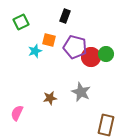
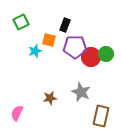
black rectangle: moved 9 px down
purple pentagon: rotated 15 degrees counterclockwise
brown rectangle: moved 5 px left, 9 px up
